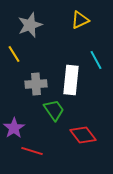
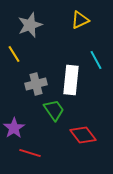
gray cross: rotated 10 degrees counterclockwise
red line: moved 2 px left, 2 px down
